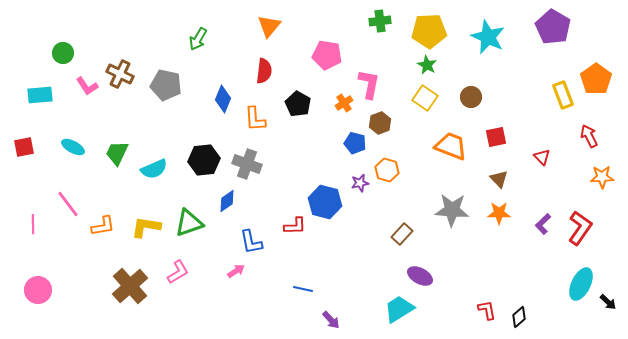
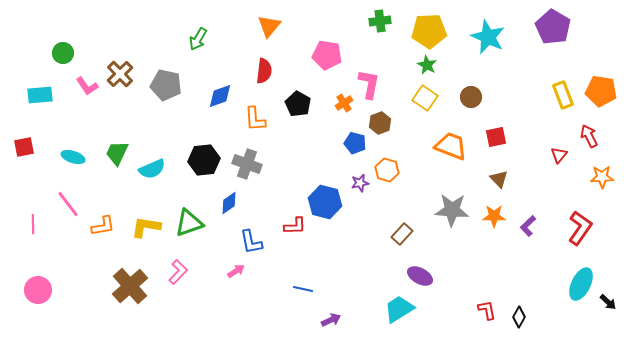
brown cross at (120, 74): rotated 20 degrees clockwise
orange pentagon at (596, 79): moved 5 px right, 12 px down; rotated 28 degrees counterclockwise
blue diamond at (223, 99): moved 3 px left, 3 px up; rotated 48 degrees clockwise
cyan ellipse at (73, 147): moved 10 px down; rotated 10 degrees counterclockwise
red triangle at (542, 157): moved 17 px right, 2 px up; rotated 24 degrees clockwise
cyan semicircle at (154, 169): moved 2 px left
blue diamond at (227, 201): moved 2 px right, 2 px down
orange star at (499, 213): moved 5 px left, 3 px down
purple L-shape at (543, 224): moved 15 px left, 2 px down
pink L-shape at (178, 272): rotated 15 degrees counterclockwise
black diamond at (519, 317): rotated 20 degrees counterclockwise
purple arrow at (331, 320): rotated 72 degrees counterclockwise
